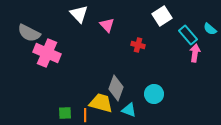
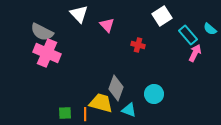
gray semicircle: moved 13 px right, 1 px up
pink arrow: rotated 18 degrees clockwise
orange line: moved 1 px up
